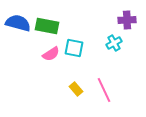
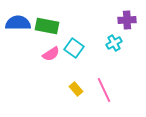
blue semicircle: rotated 15 degrees counterclockwise
cyan square: rotated 24 degrees clockwise
